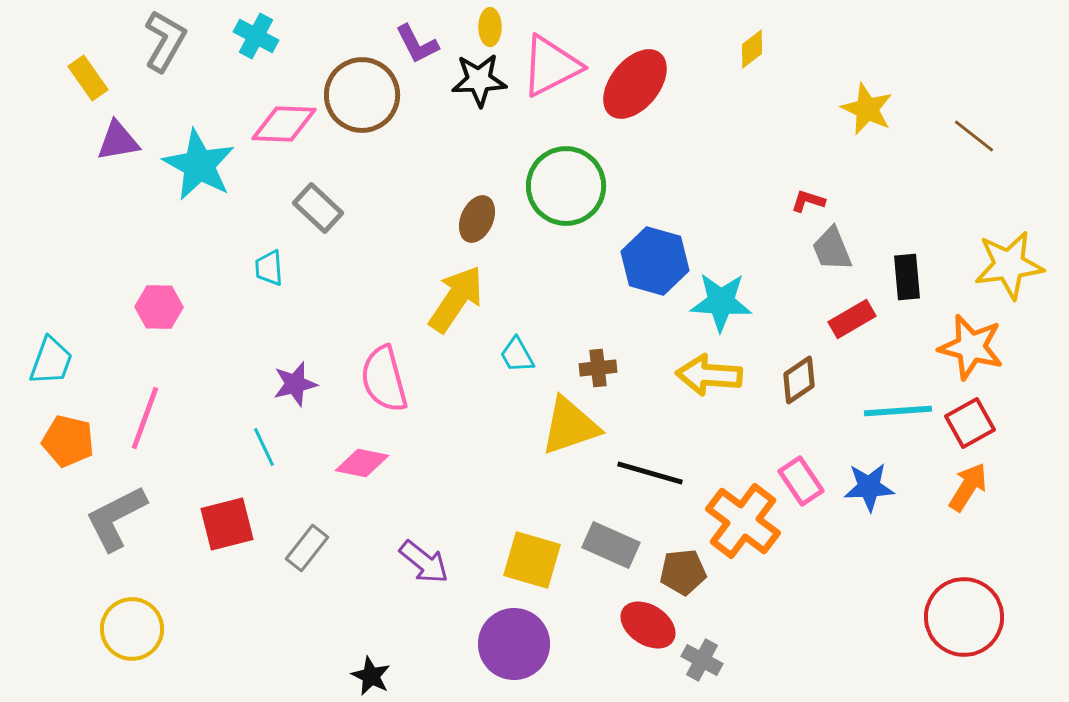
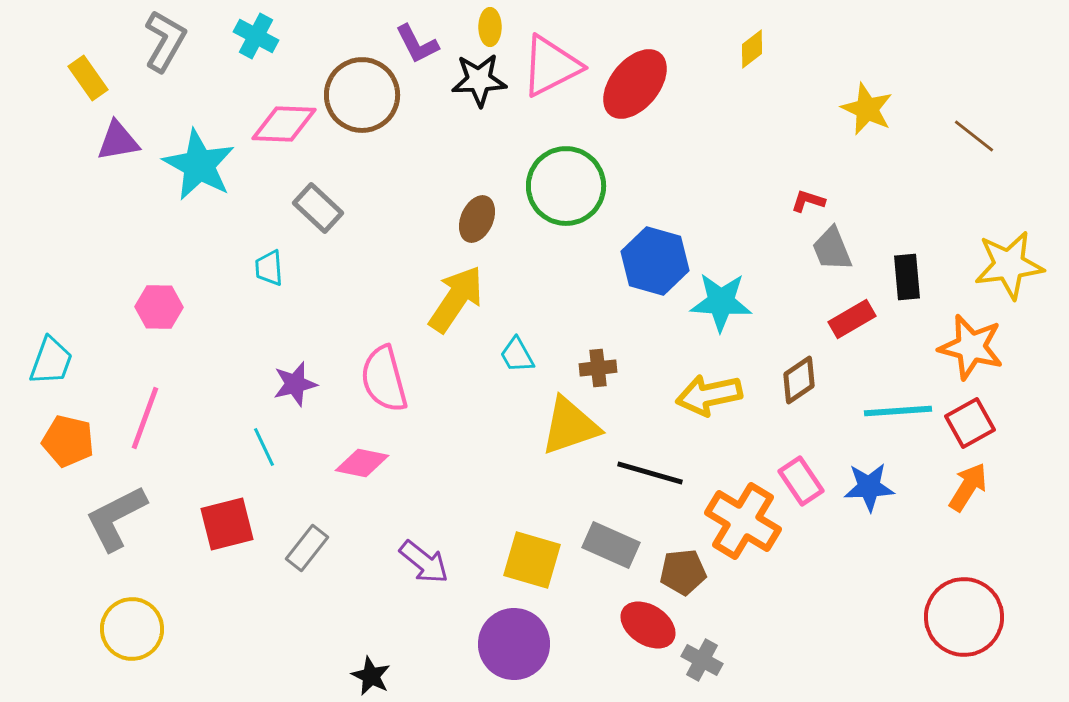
yellow arrow at (709, 375): moved 20 px down; rotated 16 degrees counterclockwise
orange cross at (743, 521): rotated 6 degrees counterclockwise
